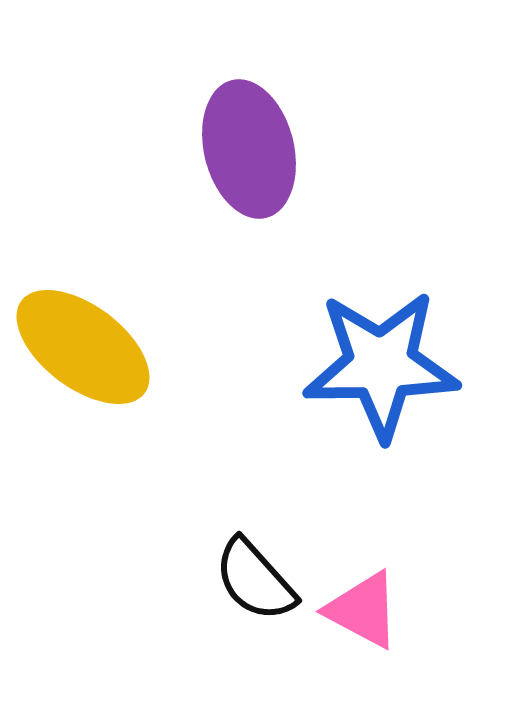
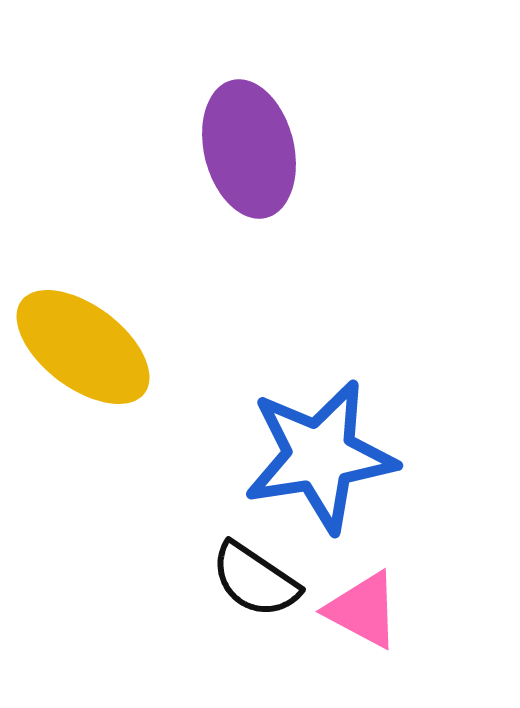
blue star: moved 61 px left, 91 px down; rotated 8 degrees counterclockwise
black semicircle: rotated 14 degrees counterclockwise
